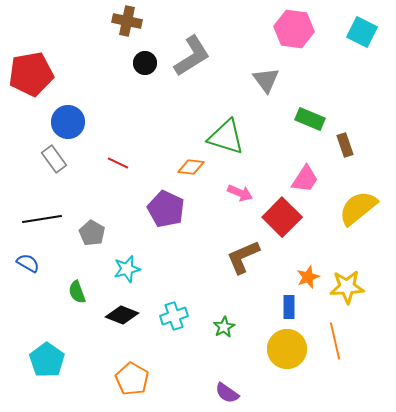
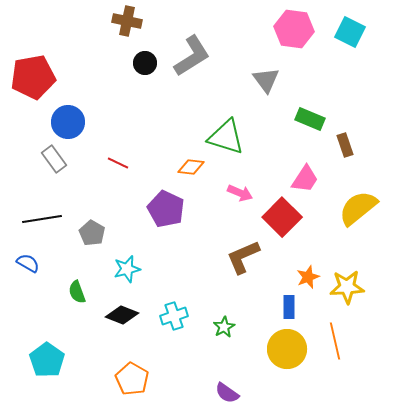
cyan square: moved 12 px left
red pentagon: moved 2 px right, 3 px down
